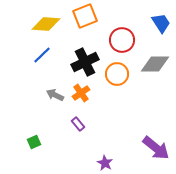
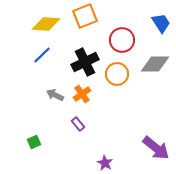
orange cross: moved 1 px right, 1 px down
